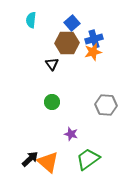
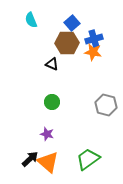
cyan semicircle: rotated 28 degrees counterclockwise
orange star: rotated 24 degrees clockwise
black triangle: rotated 32 degrees counterclockwise
gray hexagon: rotated 10 degrees clockwise
purple star: moved 24 px left
